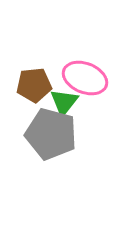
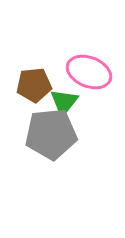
pink ellipse: moved 4 px right, 6 px up
gray pentagon: rotated 21 degrees counterclockwise
